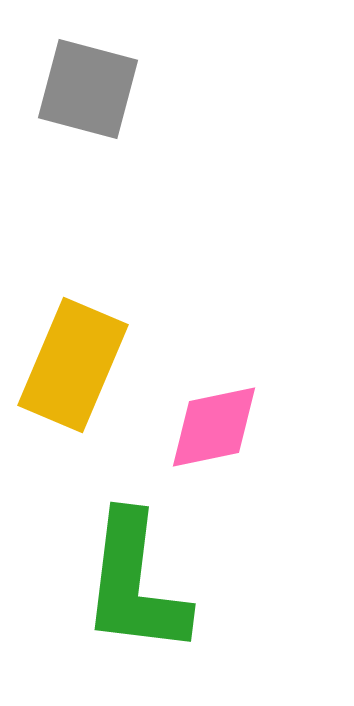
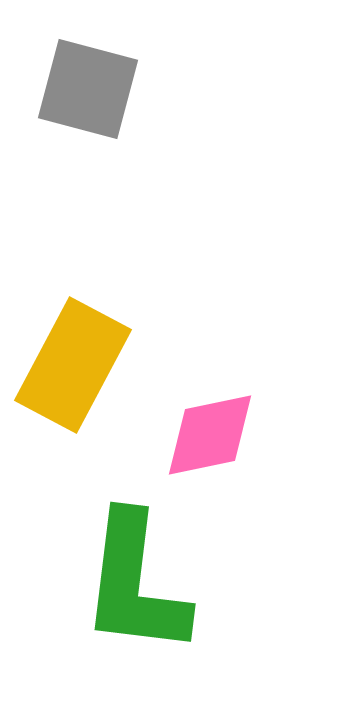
yellow rectangle: rotated 5 degrees clockwise
pink diamond: moved 4 px left, 8 px down
